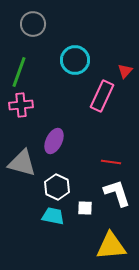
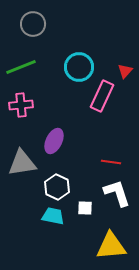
cyan circle: moved 4 px right, 7 px down
green line: moved 2 px right, 5 px up; rotated 48 degrees clockwise
gray triangle: rotated 24 degrees counterclockwise
